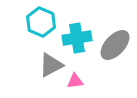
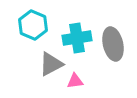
cyan hexagon: moved 8 px left, 3 px down
gray ellipse: moved 2 px left, 1 px up; rotated 56 degrees counterclockwise
gray triangle: moved 1 px up
